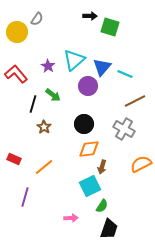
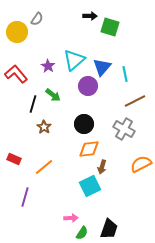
cyan line: rotated 56 degrees clockwise
green semicircle: moved 20 px left, 27 px down
